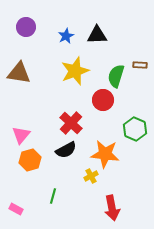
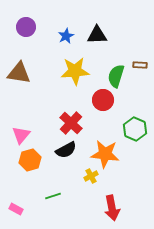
yellow star: rotated 16 degrees clockwise
green line: rotated 56 degrees clockwise
